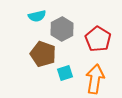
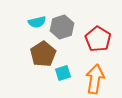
cyan semicircle: moved 6 px down
gray hexagon: moved 2 px up; rotated 10 degrees clockwise
brown pentagon: rotated 20 degrees clockwise
cyan square: moved 2 px left
